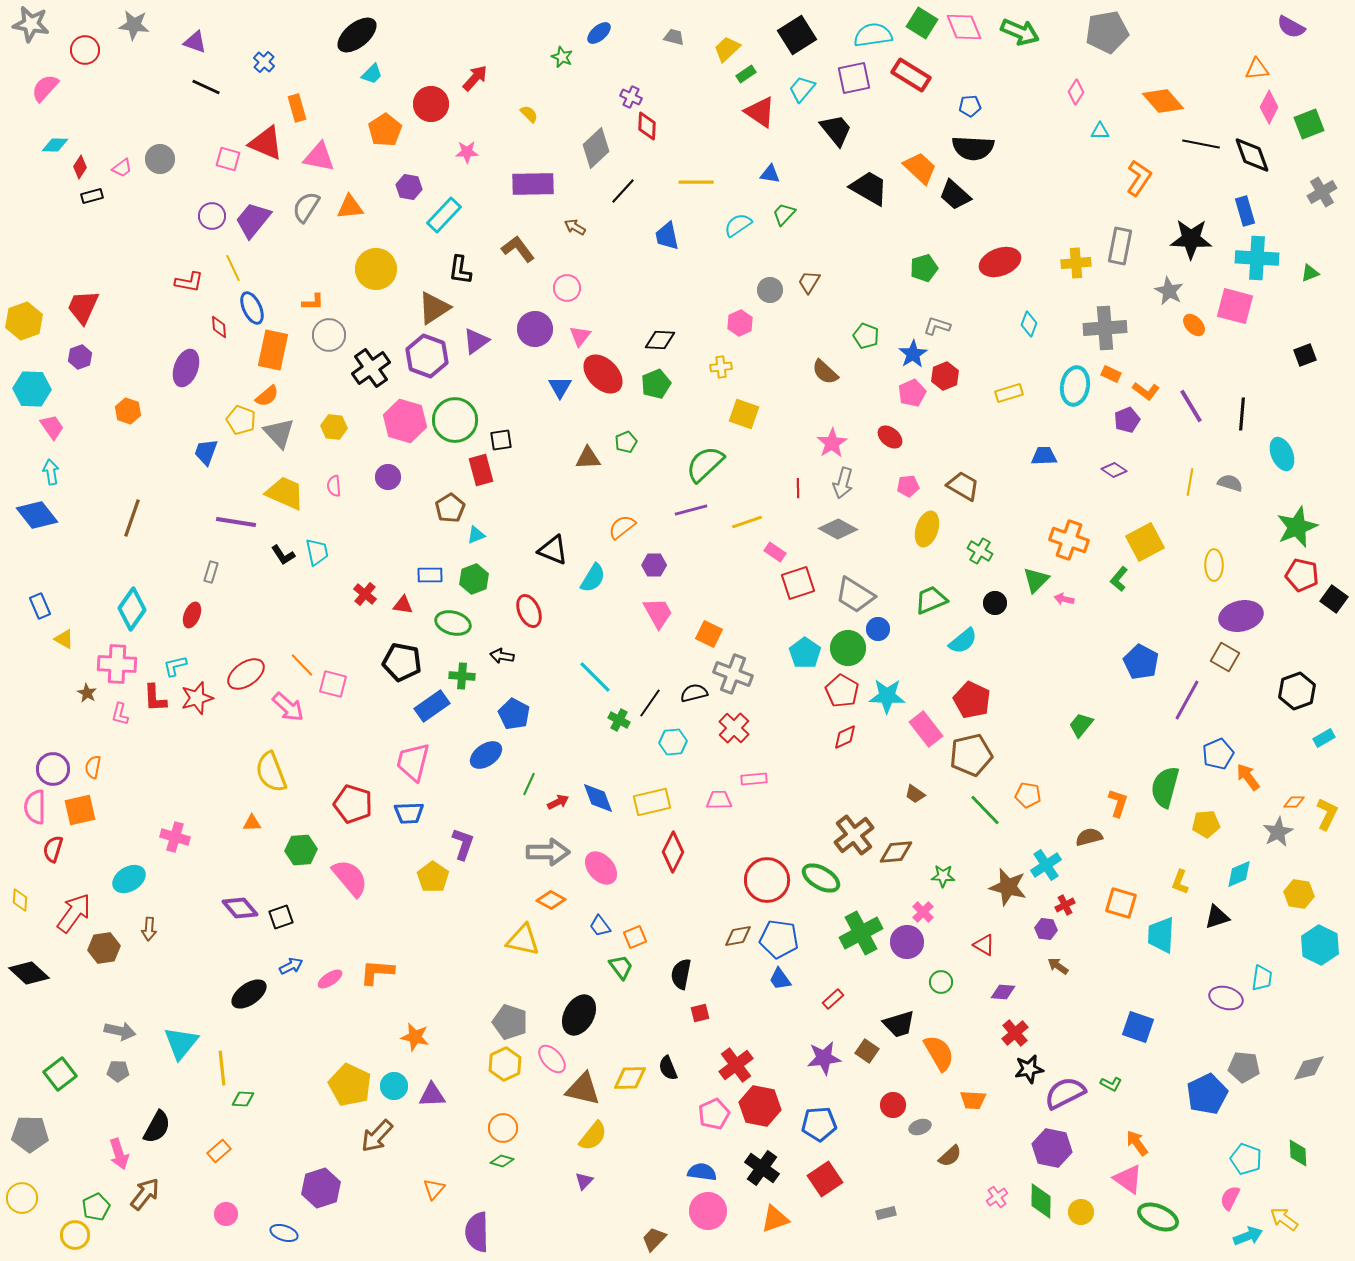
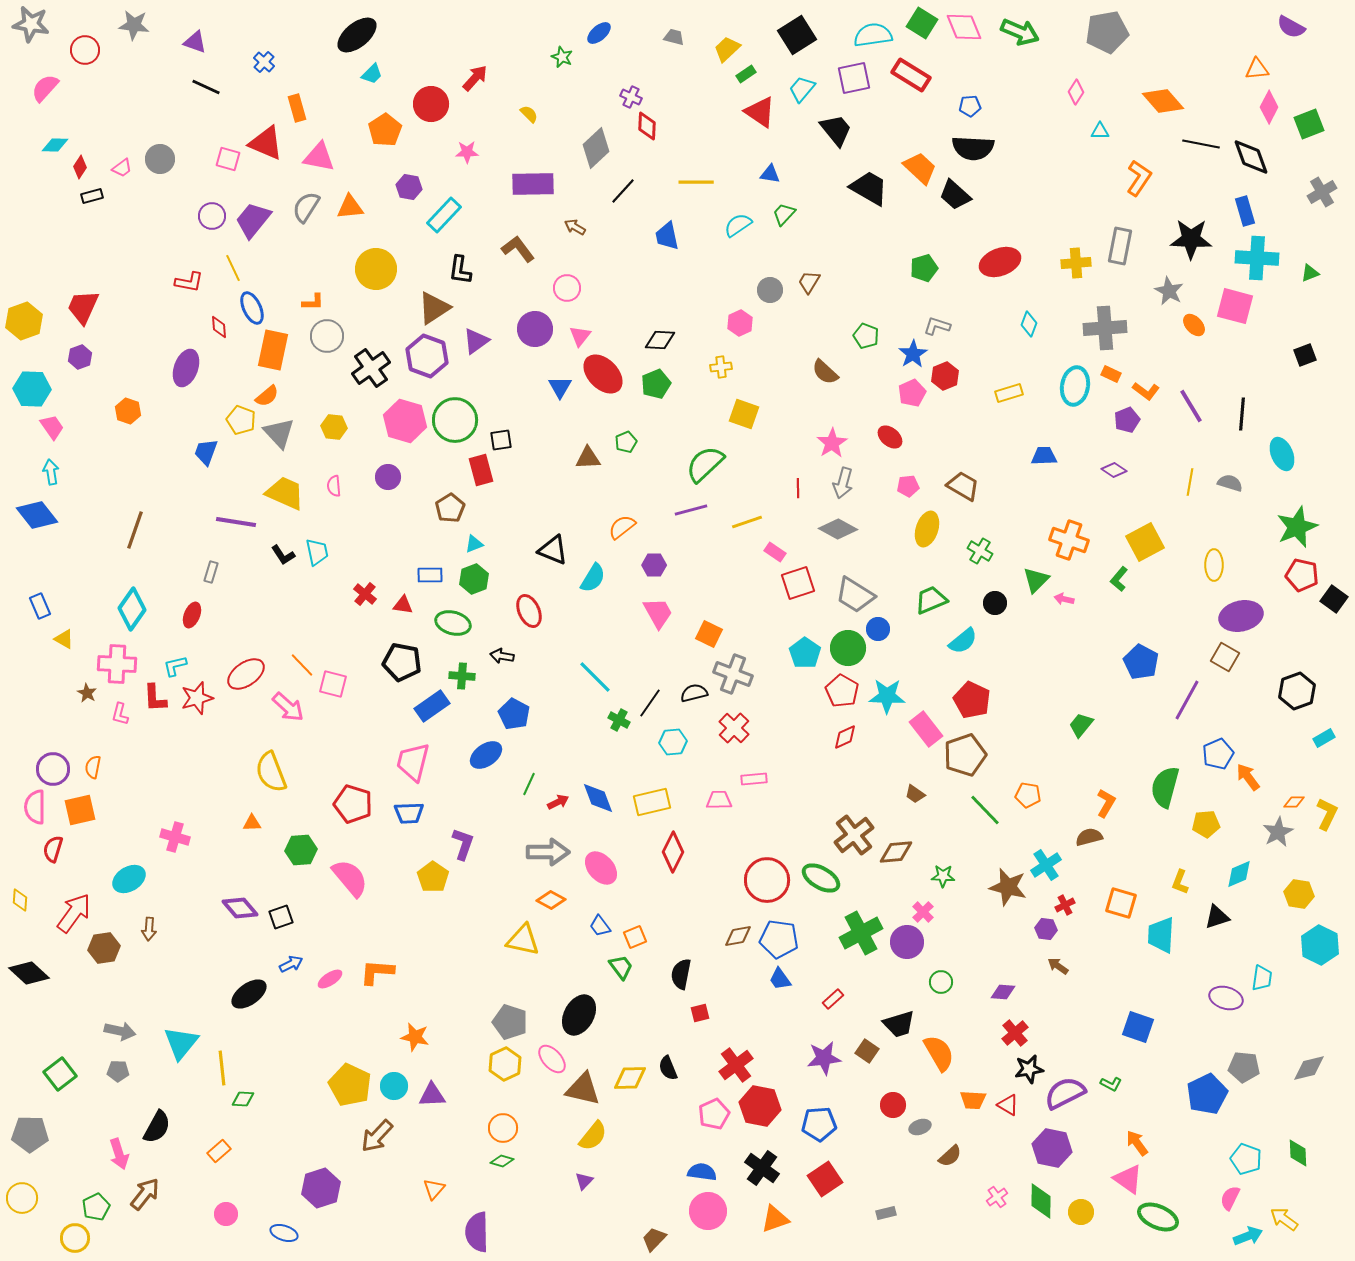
black diamond at (1252, 155): moved 1 px left, 2 px down
gray circle at (329, 335): moved 2 px left, 1 px down
brown line at (132, 518): moved 3 px right, 12 px down
cyan triangle at (476, 535): moved 2 px left, 9 px down
brown pentagon at (971, 755): moved 6 px left; rotated 6 degrees counterclockwise
orange L-shape at (1118, 803): moved 12 px left; rotated 12 degrees clockwise
red triangle at (984, 945): moved 24 px right, 160 px down
blue arrow at (291, 966): moved 2 px up
yellow circle at (75, 1235): moved 3 px down
